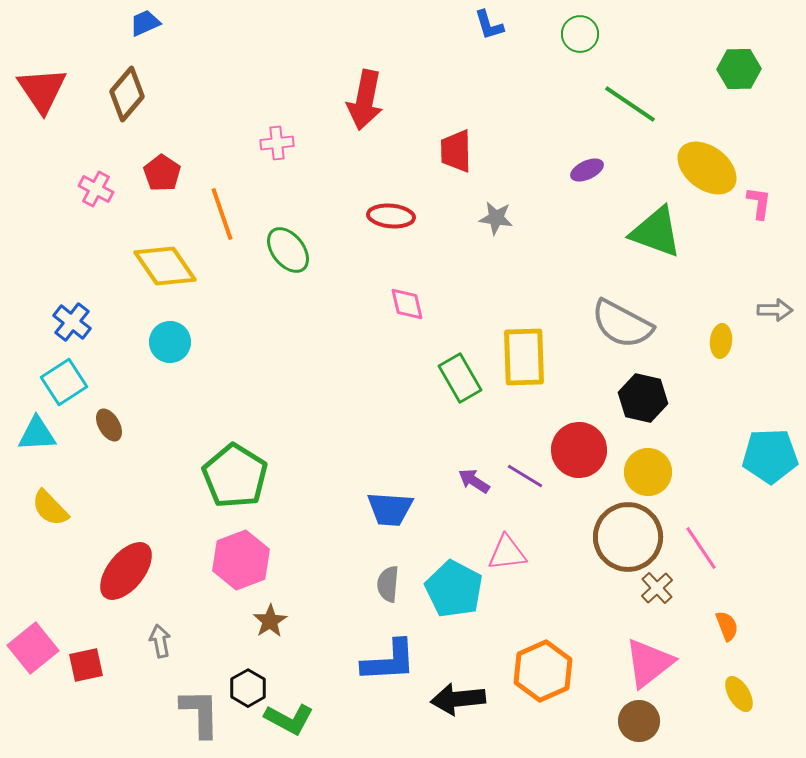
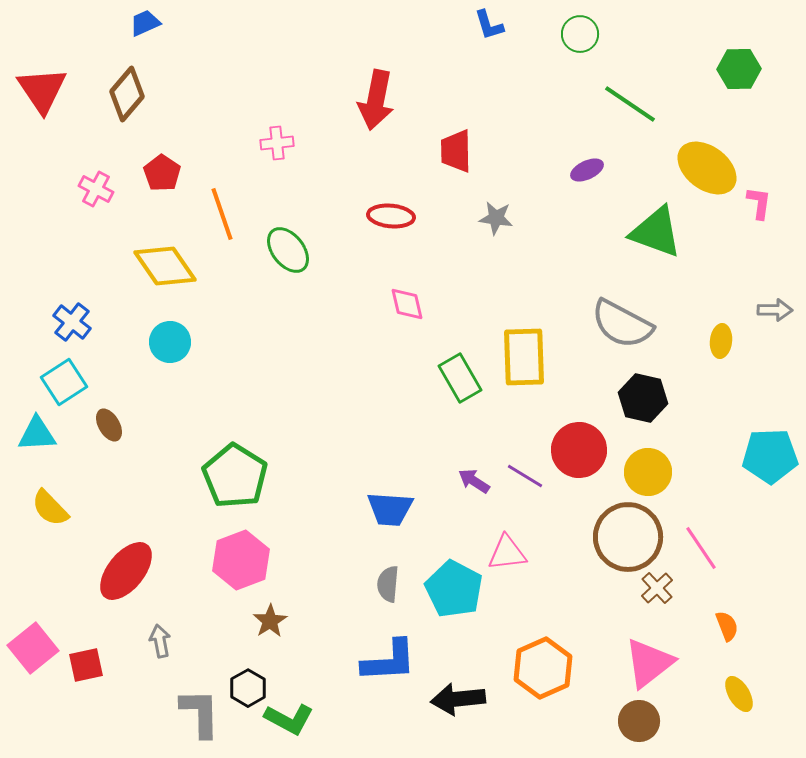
red arrow at (365, 100): moved 11 px right
orange hexagon at (543, 671): moved 3 px up
